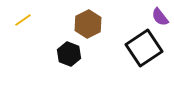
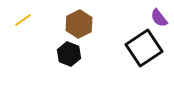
purple semicircle: moved 1 px left, 1 px down
brown hexagon: moved 9 px left
